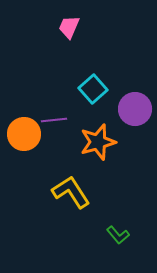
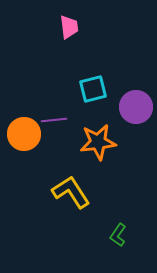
pink trapezoid: rotated 150 degrees clockwise
cyan square: rotated 28 degrees clockwise
purple circle: moved 1 px right, 2 px up
orange star: rotated 9 degrees clockwise
green L-shape: rotated 75 degrees clockwise
